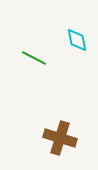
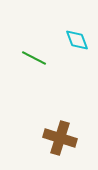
cyan diamond: rotated 10 degrees counterclockwise
